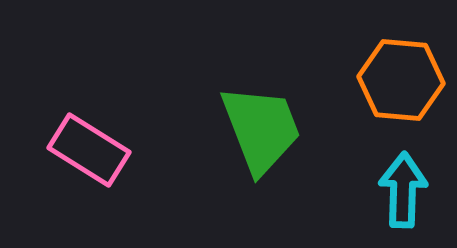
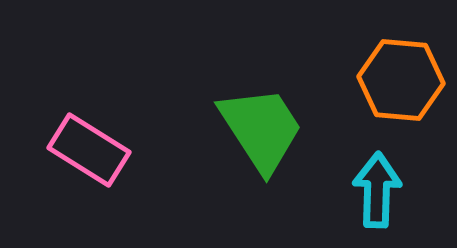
green trapezoid: rotated 12 degrees counterclockwise
cyan arrow: moved 26 px left
